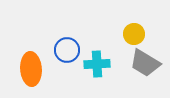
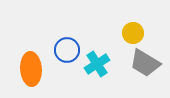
yellow circle: moved 1 px left, 1 px up
cyan cross: rotated 30 degrees counterclockwise
